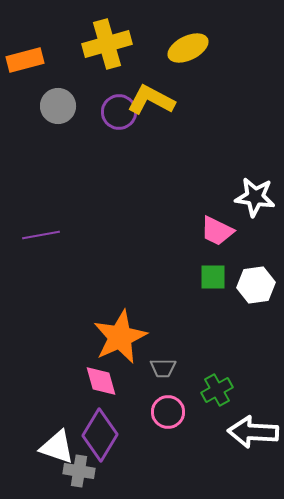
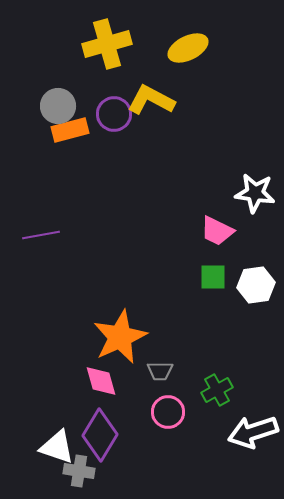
orange rectangle: moved 45 px right, 70 px down
purple circle: moved 5 px left, 2 px down
white star: moved 4 px up
gray trapezoid: moved 3 px left, 3 px down
white arrow: rotated 21 degrees counterclockwise
